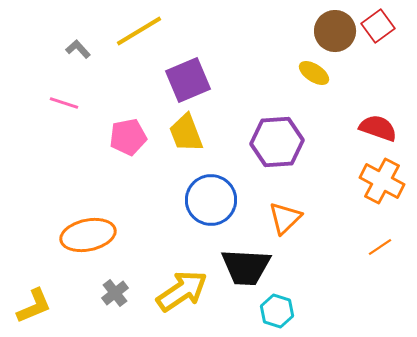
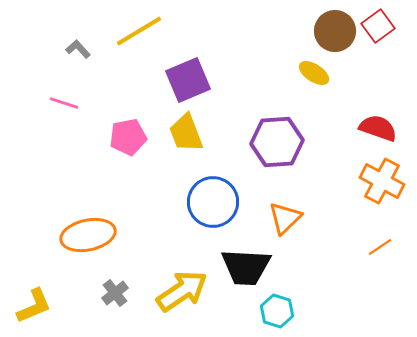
blue circle: moved 2 px right, 2 px down
